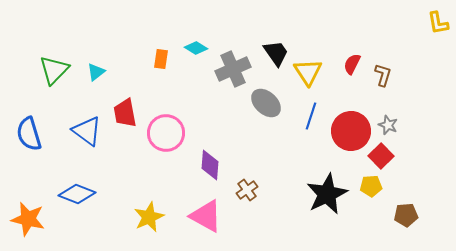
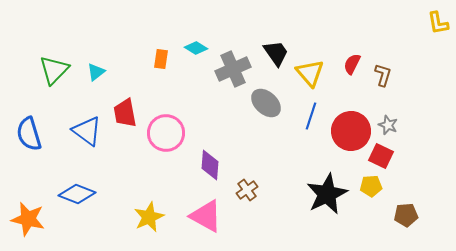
yellow triangle: moved 2 px right, 1 px down; rotated 8 degrees counterclockwise
red square: rotated 20 degrees counterclockwise
